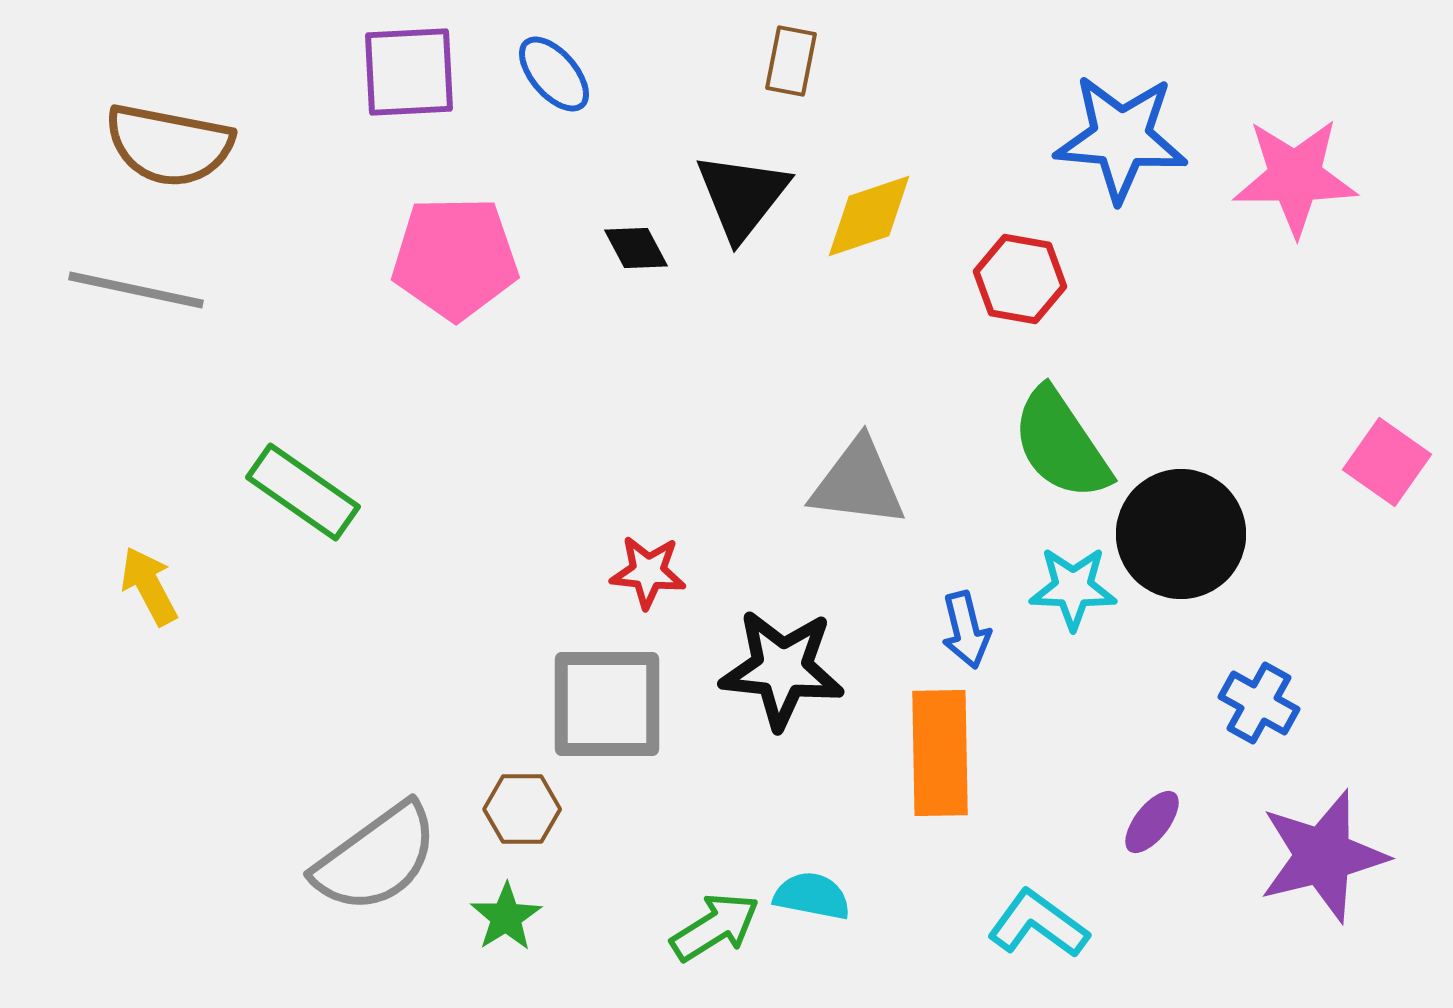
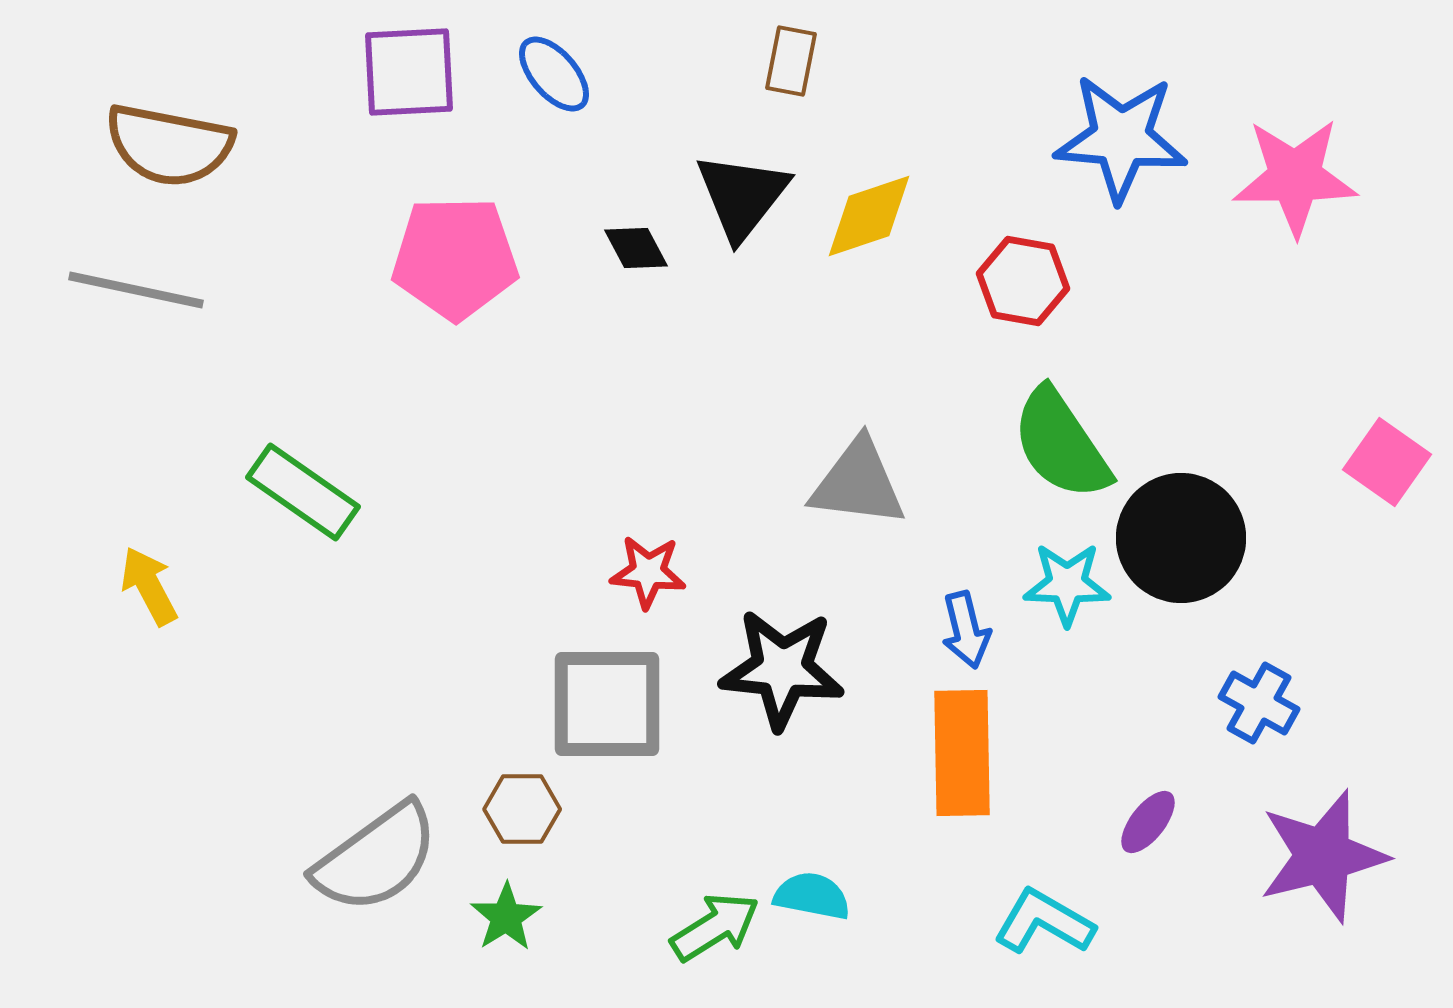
red hexagon: moved 3 px right, 2 px down
black circle: moved 4 px down
cyan star: moved 6 px left, 4 px up
orange rectangle: moved 22 px right
purple ellipse: moved 4 px left
cyan L-shape: moved 6 px right, 2 px up; rotated 6 degrees counterclockwise
